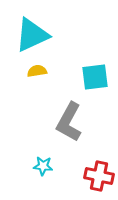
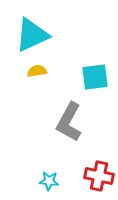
cyan star: moved 6 px right, 15 px down
